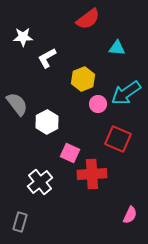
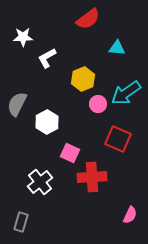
gray semicircle: rotated 115 degrees counterclockwise
red cross: moved 3 px down
gray rectangle: moved 1 px right
